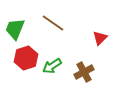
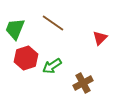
brown cross: moved 1 px left, 11 px down
